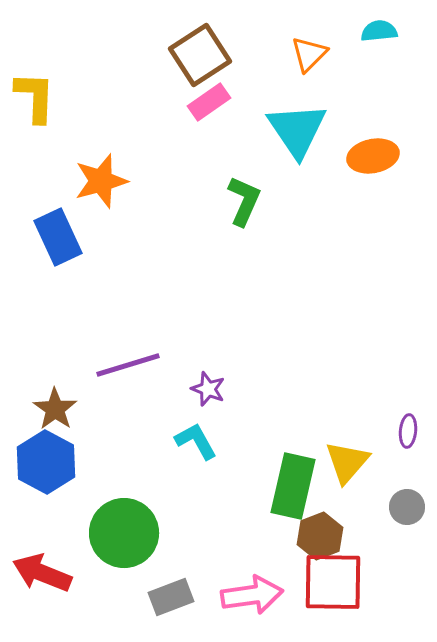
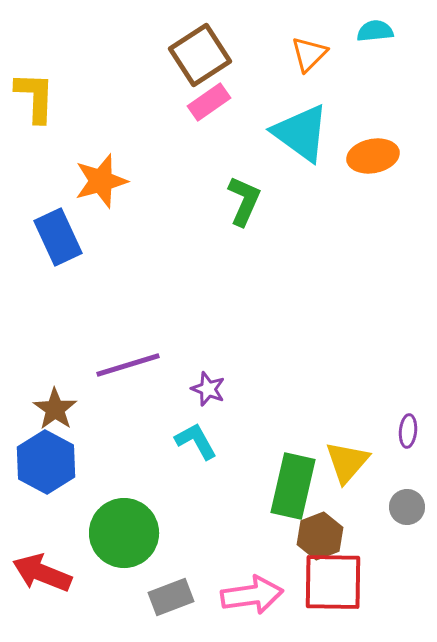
cyan semicircle: moved 4 px left
cyan triangle: moved 4 px right, 3 px down; rotated 20 degrees counterclockwise
